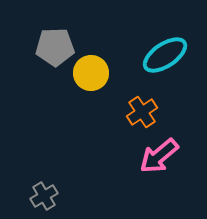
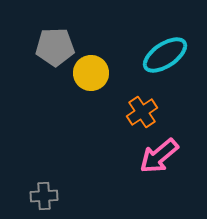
gray cross: rotated 28 degrees clockwise
